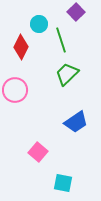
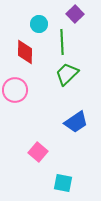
purple square: moved 1 px left, 2 px down
green line: moved 1 px right, 2 px down; rotated 15 degrees clockwise
red diamond: moved 4 px right, 5 px down; rotated 25 degrees counterclockwise
